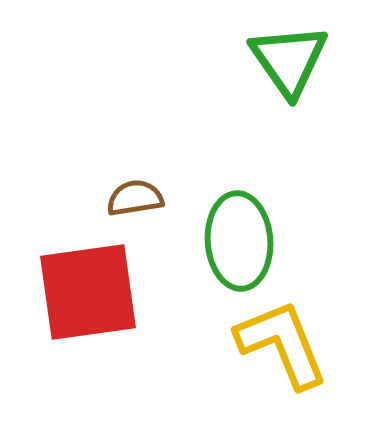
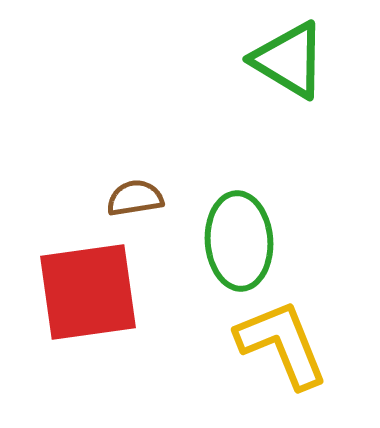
green triangle: rotated 24 degrees counterclockwise
